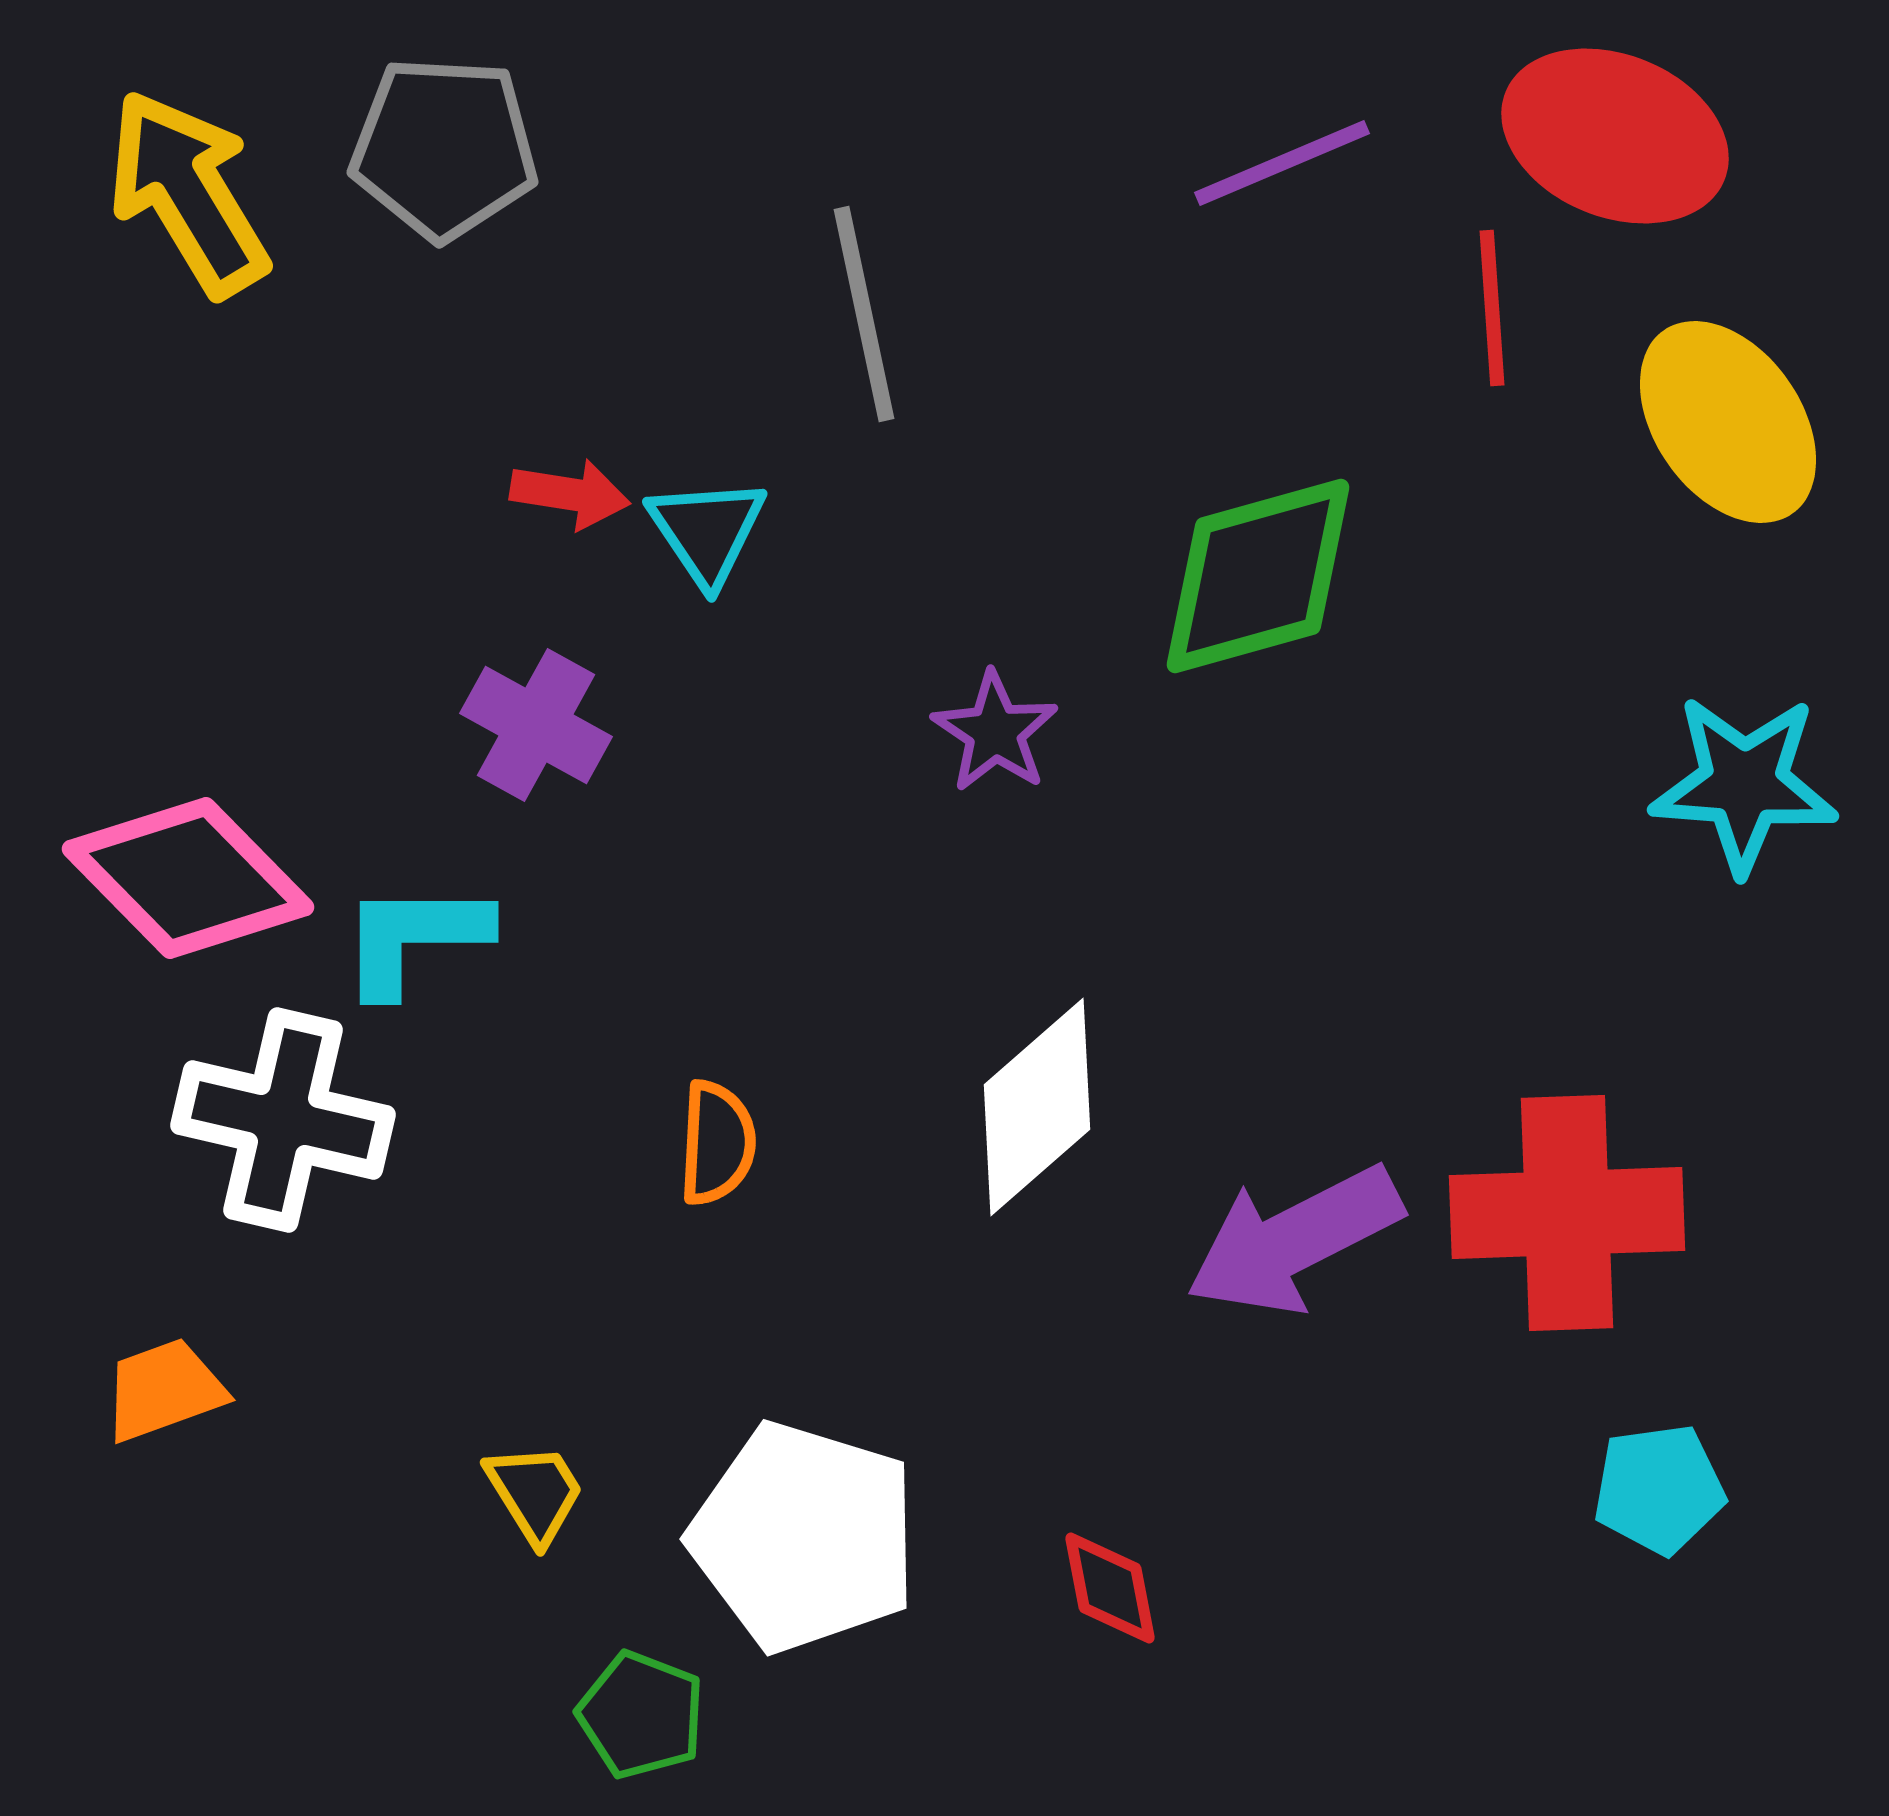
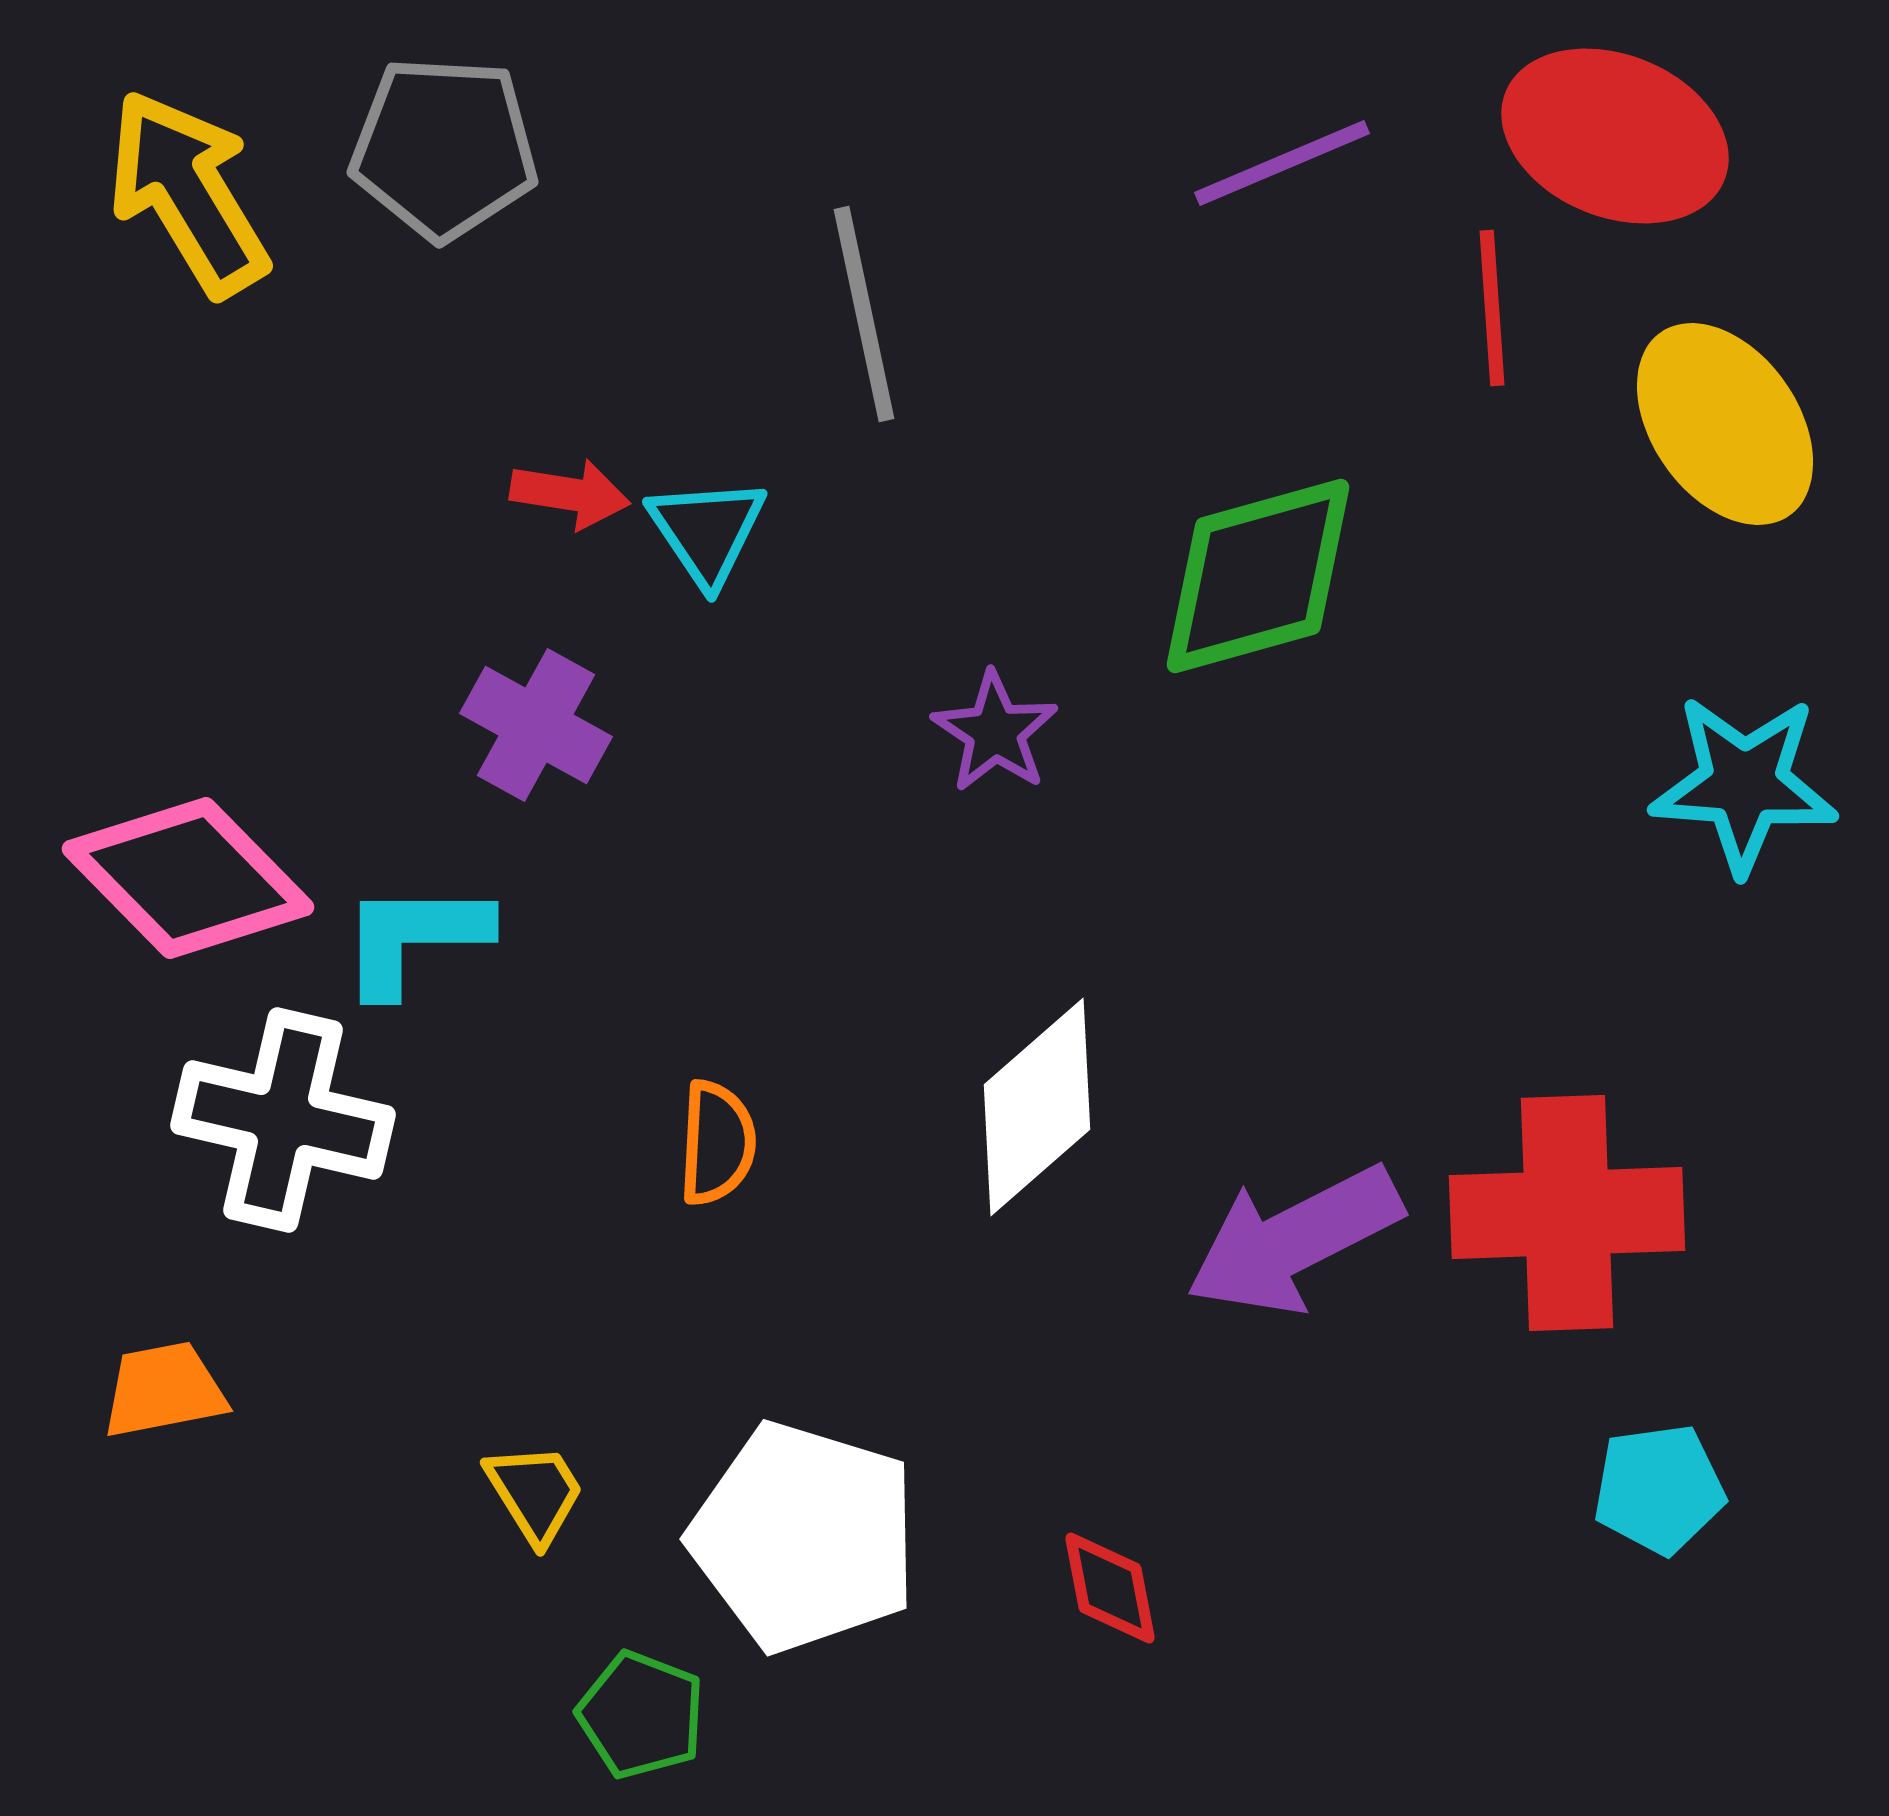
yellow ellipse: moved 3 px left, 2 px down
orange trapezoid: rotated 9 degrees clockwise
